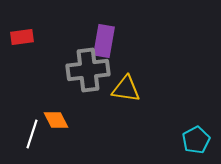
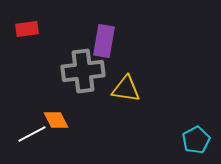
red rectangle: moved 5 px right, 8 px up
gray cross: moved 5 px left, 1 px down
white line: rotated 44 degrees clockwise
